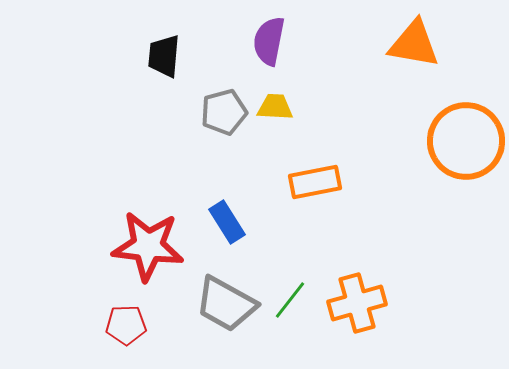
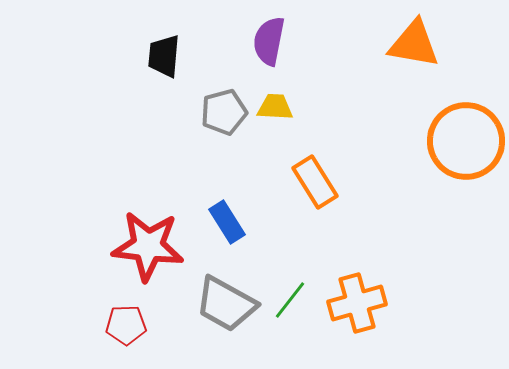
orange rectangle: rotated 69 degrees clockwise
